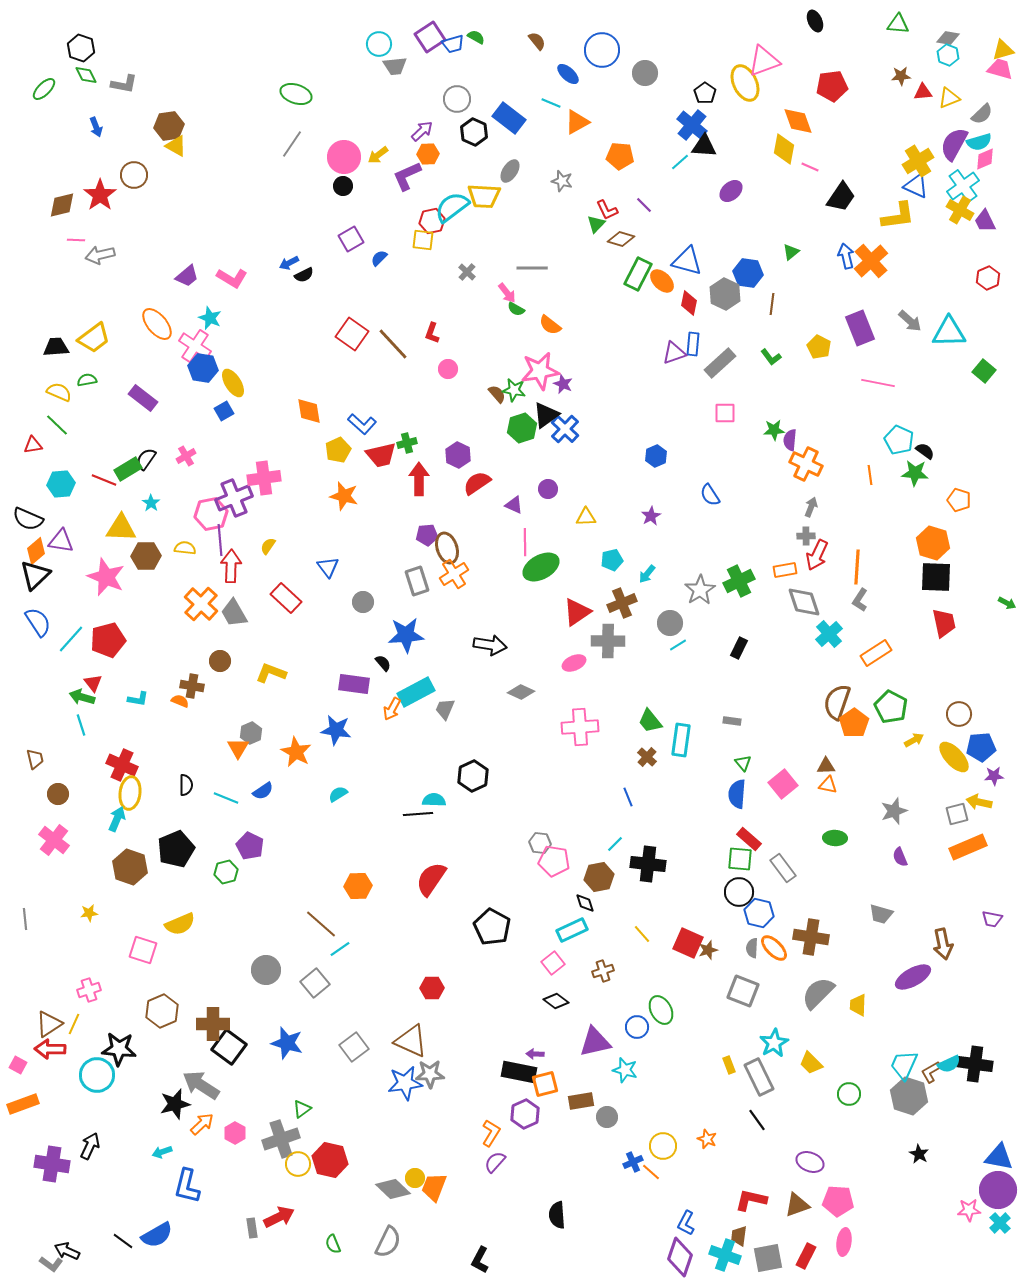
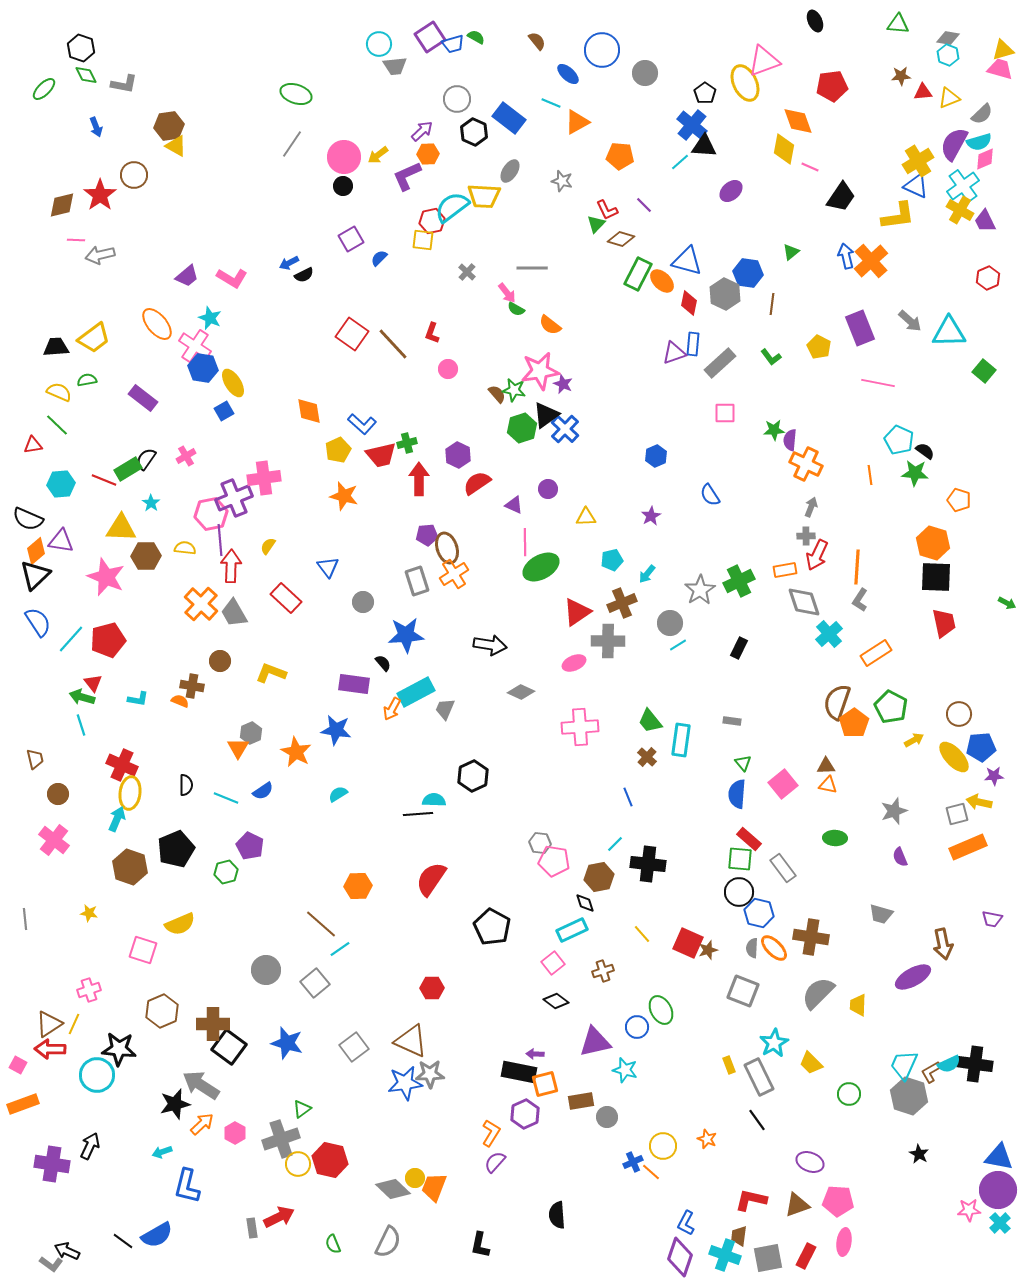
yellow star at (89, 913): rotated 18 degrees clockwise
black L-shape at (480, 1260): moved 15 px up; rotated 16 degrees counterclockwise
